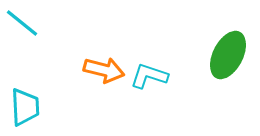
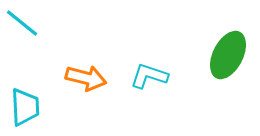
orange arrow: moved 18 px left, 8 px down
